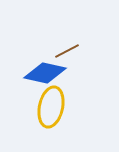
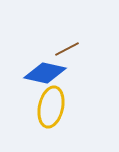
brown line: moved 2 px up
